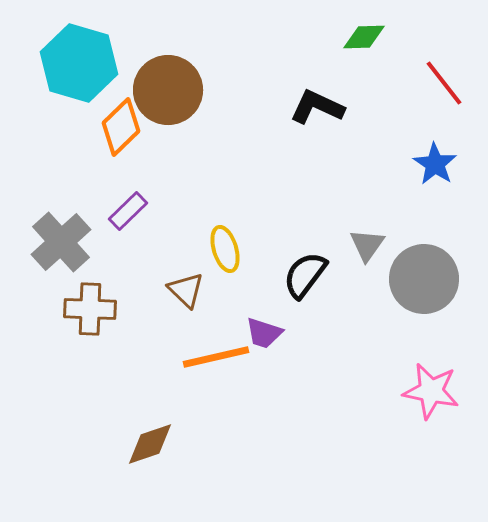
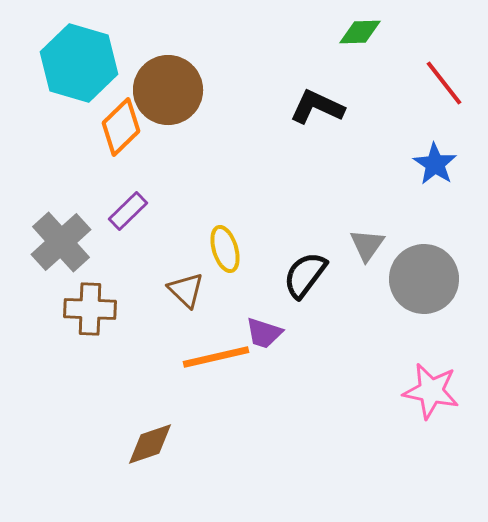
green diamond: moved 4 px left, 5 px up
